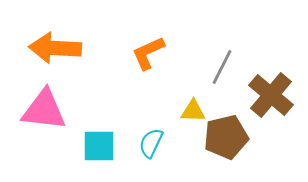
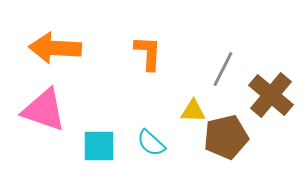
orange L-shape: rotated 117 degrees clockwise
gray line: moved 1 px right, 2 px down
pink triangle: rotated 12 degrees clockwise
cyan semicircle: rotated 72 degrees counterclockwise
